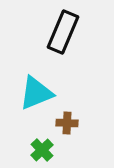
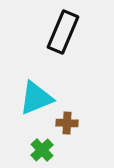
cyan triangle: moved 5 px down
